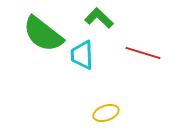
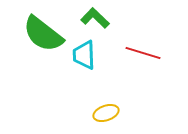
green L-shape: moved 4 px left
cyan trapezoid: moved 2 px right
